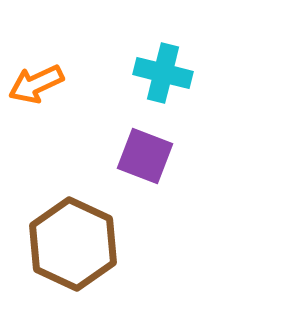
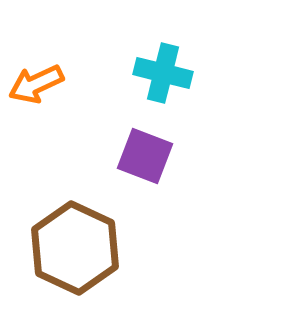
brown hexagon: moved 2 px right, 4 px down
